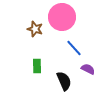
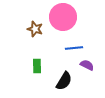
pink circle: moved 1 px right
blue line: rotated 54 degrees counterclockwise
purple semicircle: moved 1 px left, 4 px up
black semicircle: rotated 54 degrees clockwise
